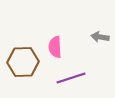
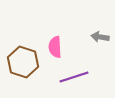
brown hexagon: rotated 20 degrees clockwise
purple line: moved 3 px right, 1 px up
